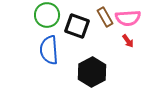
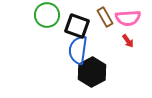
blue semicircle: moved 29 px right; rotated 12 degrees clockwise
